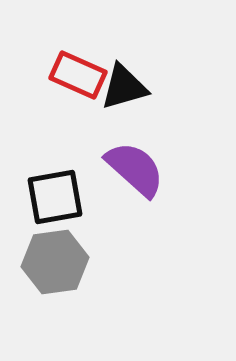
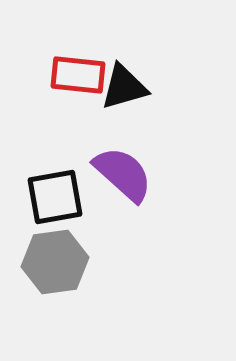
red rectangle: rotated 18 degrees counterclockwise
purple semicircle: moved 12 px left, 5 px down
